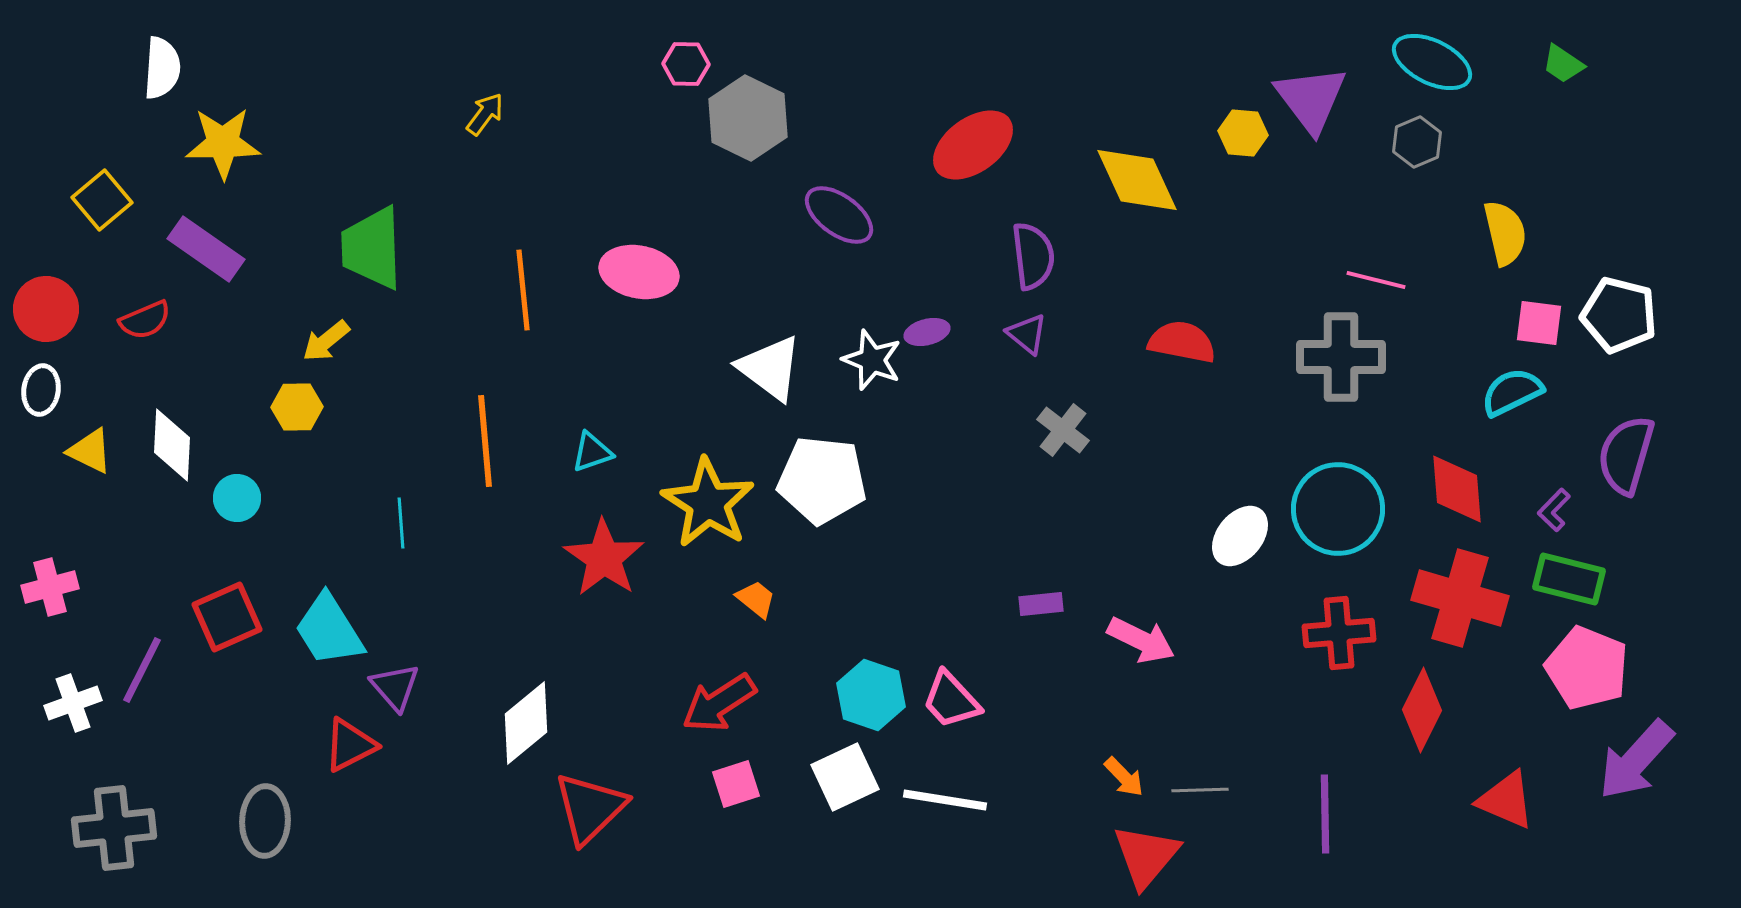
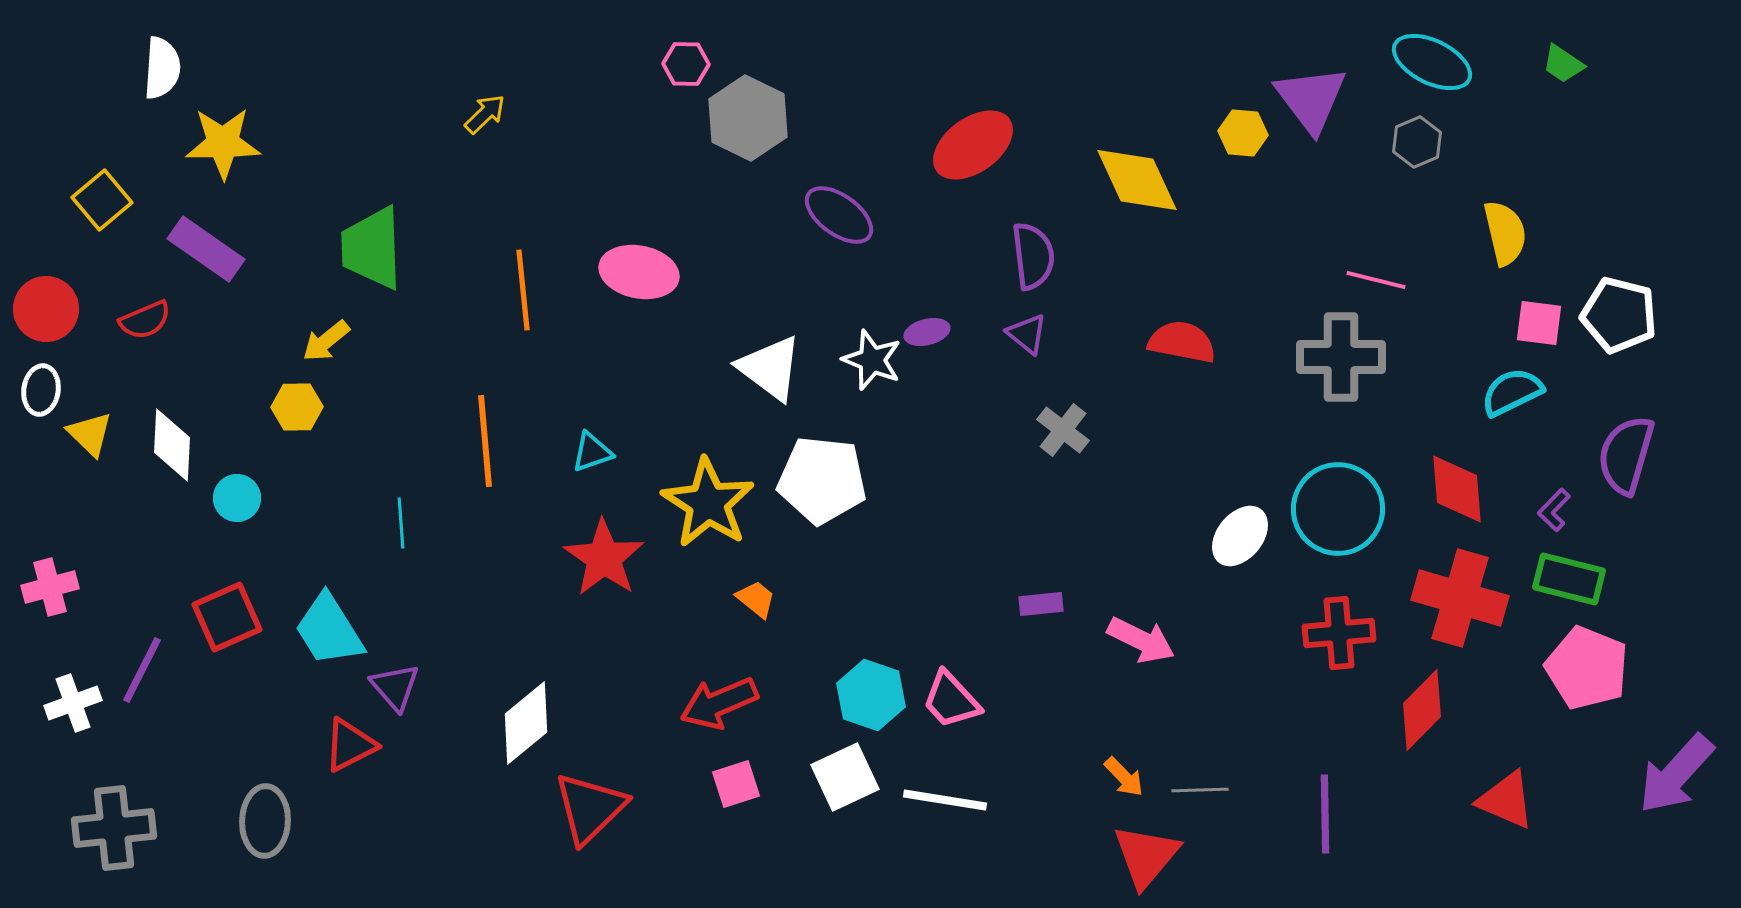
yellow arrow at (485, 114): rotated 9 degrees clockwise
yellow triangle at (90, 451): moved 17 px up; rotated 18 degrees clockwise
red arrow at (719, 703): rotated 10 degrees clockwise
red diamond at (1422, 710): rotated 18 degrees clockwise
purple arrow at (1636, 760): moved 40 px right, 14 px down
